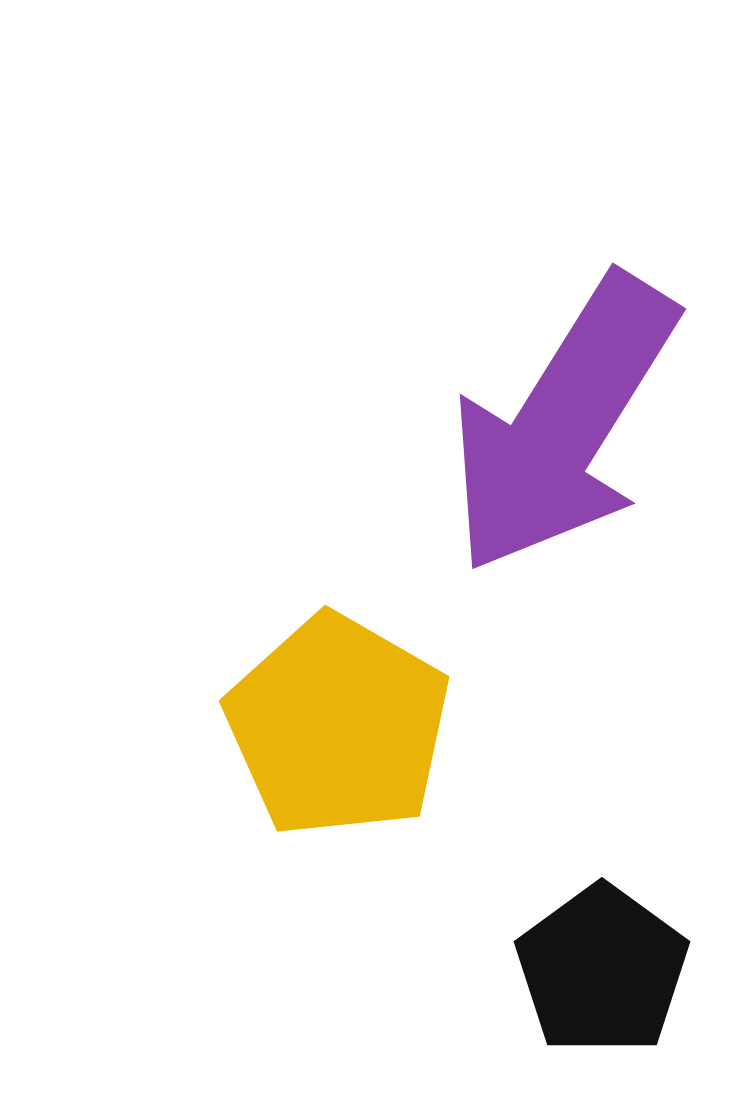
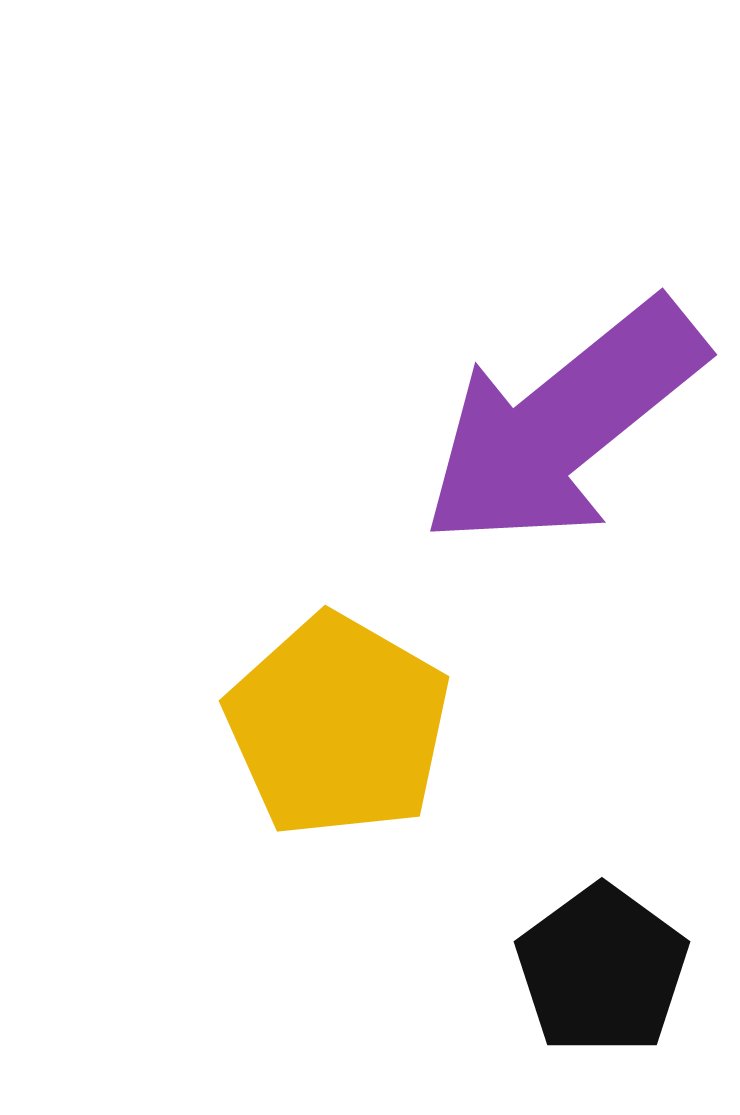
purple arrow: rotated 19 degrees clockwise
